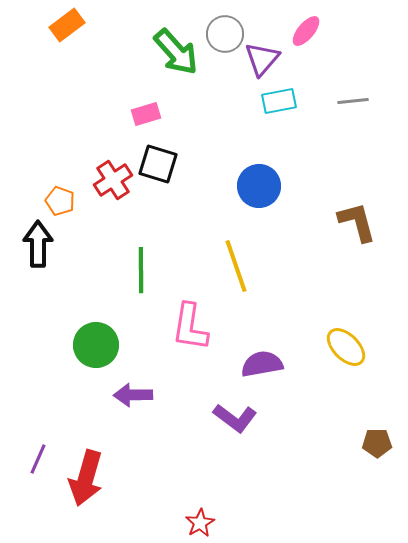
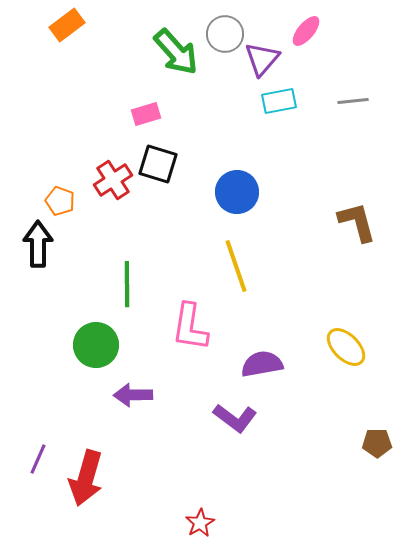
blue circle: moved 22 px left, 6 px down
green line: moved 14 px left, 14 px down
